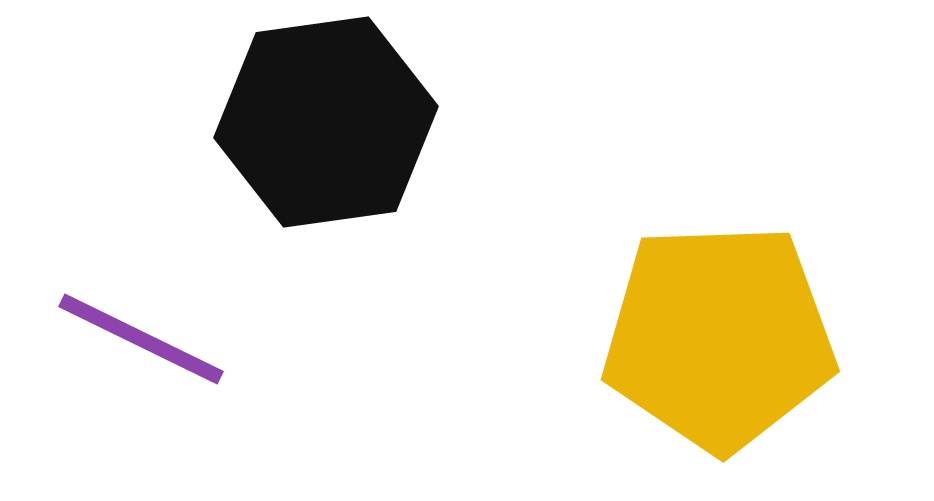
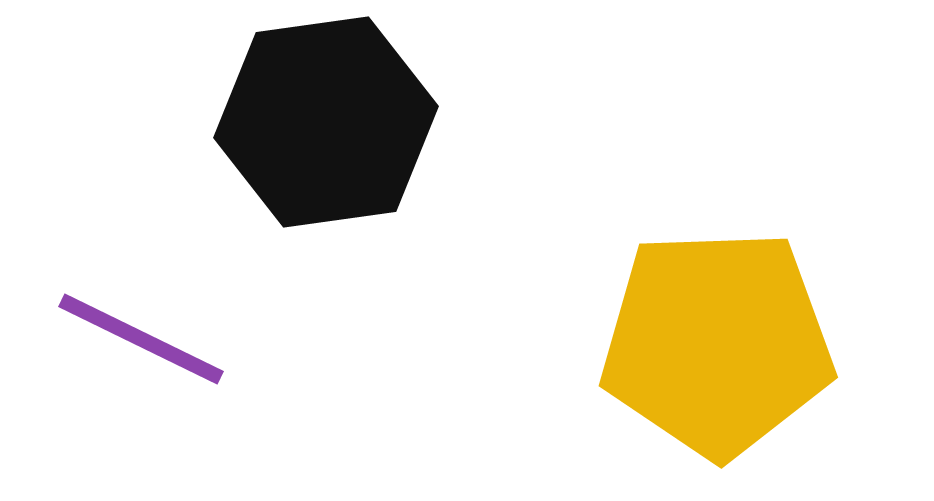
yellow pentagon: moved 2 px left, 6 px down
